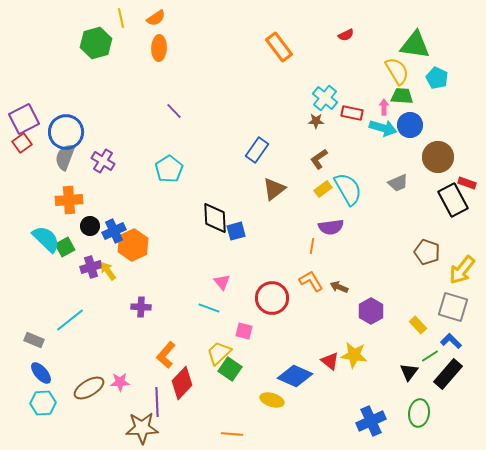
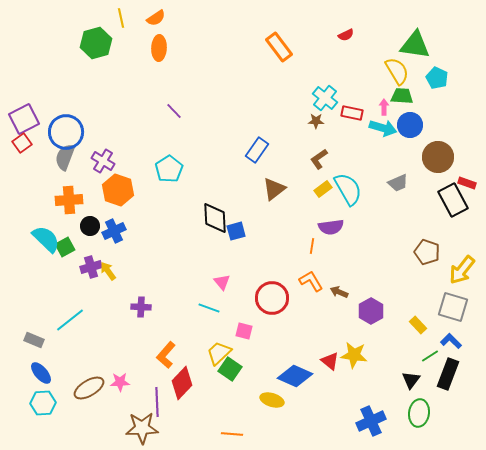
orange hexagon at (133, 245): moved 15 px left, 55 px up; rotated 16 degrees counterclockwise
brown arrow at (339, 287): moved 5 px down
black triangle at (409, 372): moved 2 px right, 8 px down
black rectangle at (448, 374): rotated 20 degrees counterclockwise
